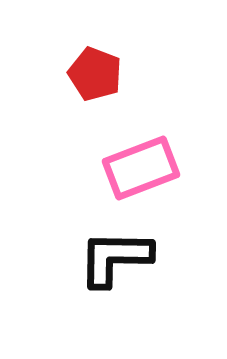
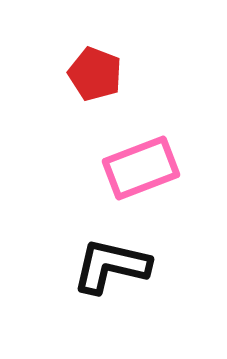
black L-shape: moved 4 px left, 8 px down; rotated 12 degrees clockwise
